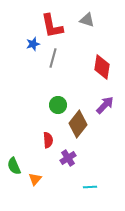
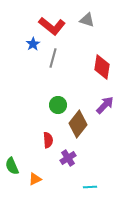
red L-shape: rotated 40 degrees counterclockwise
blue star: rotated 16 degrees counterclockwise
green semicircle: moved 2 px left
orange triangle: rotated 24 degrees clockwise
